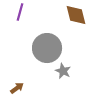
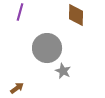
brown diamond: rotated 15 degrees clockwise
